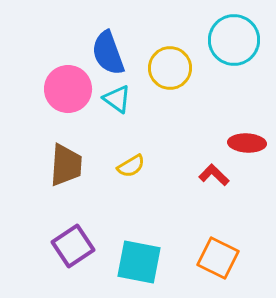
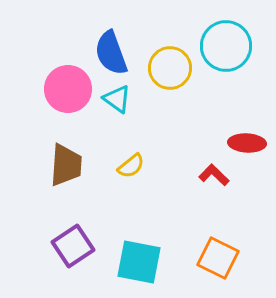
cyan circle: moved 8 px left, 6 px down
blue semicircle: moved 3 px right
yellow semicircle: rotated 8 degrees counterclockwise
